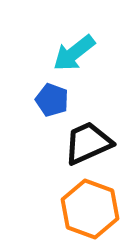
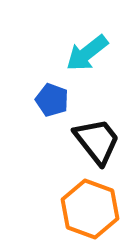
cyan arrow: moved 13 px right
black trapezoid: moved 9 px right, 2 px up; rotated 76 degrees clockwise
